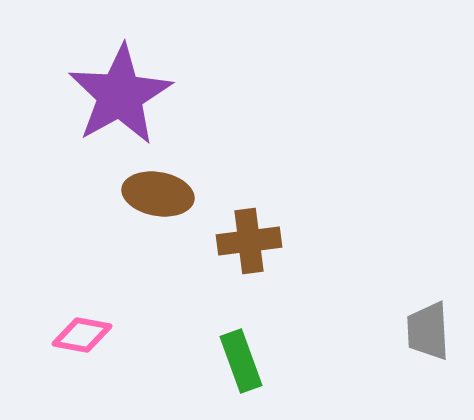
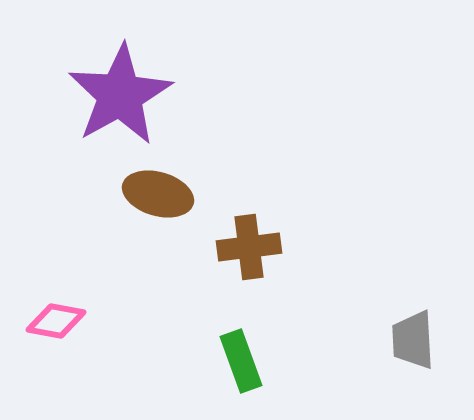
brown ellipse: rotated 6 degrees clockwise
brown cross: moved 6 px down
gray trapezoid: moved 15 px left, 9 px down
pink diamond: moved 26 px left, 14 px up
